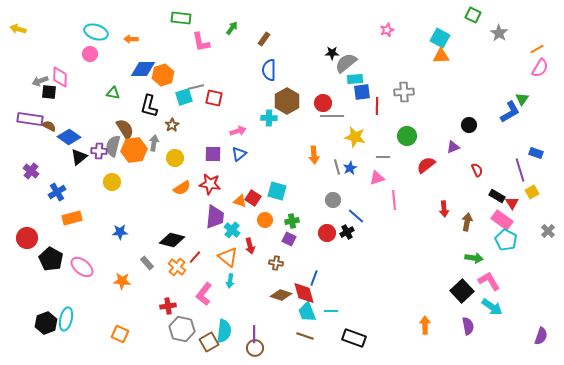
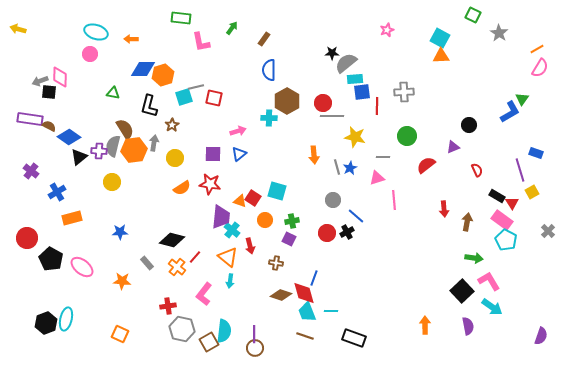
purple trapezoid at (215, 217): moved 6 px right
